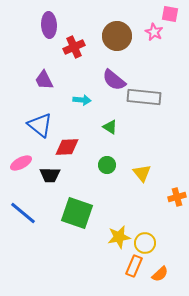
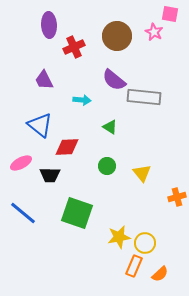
green circle: moved 1 px down
